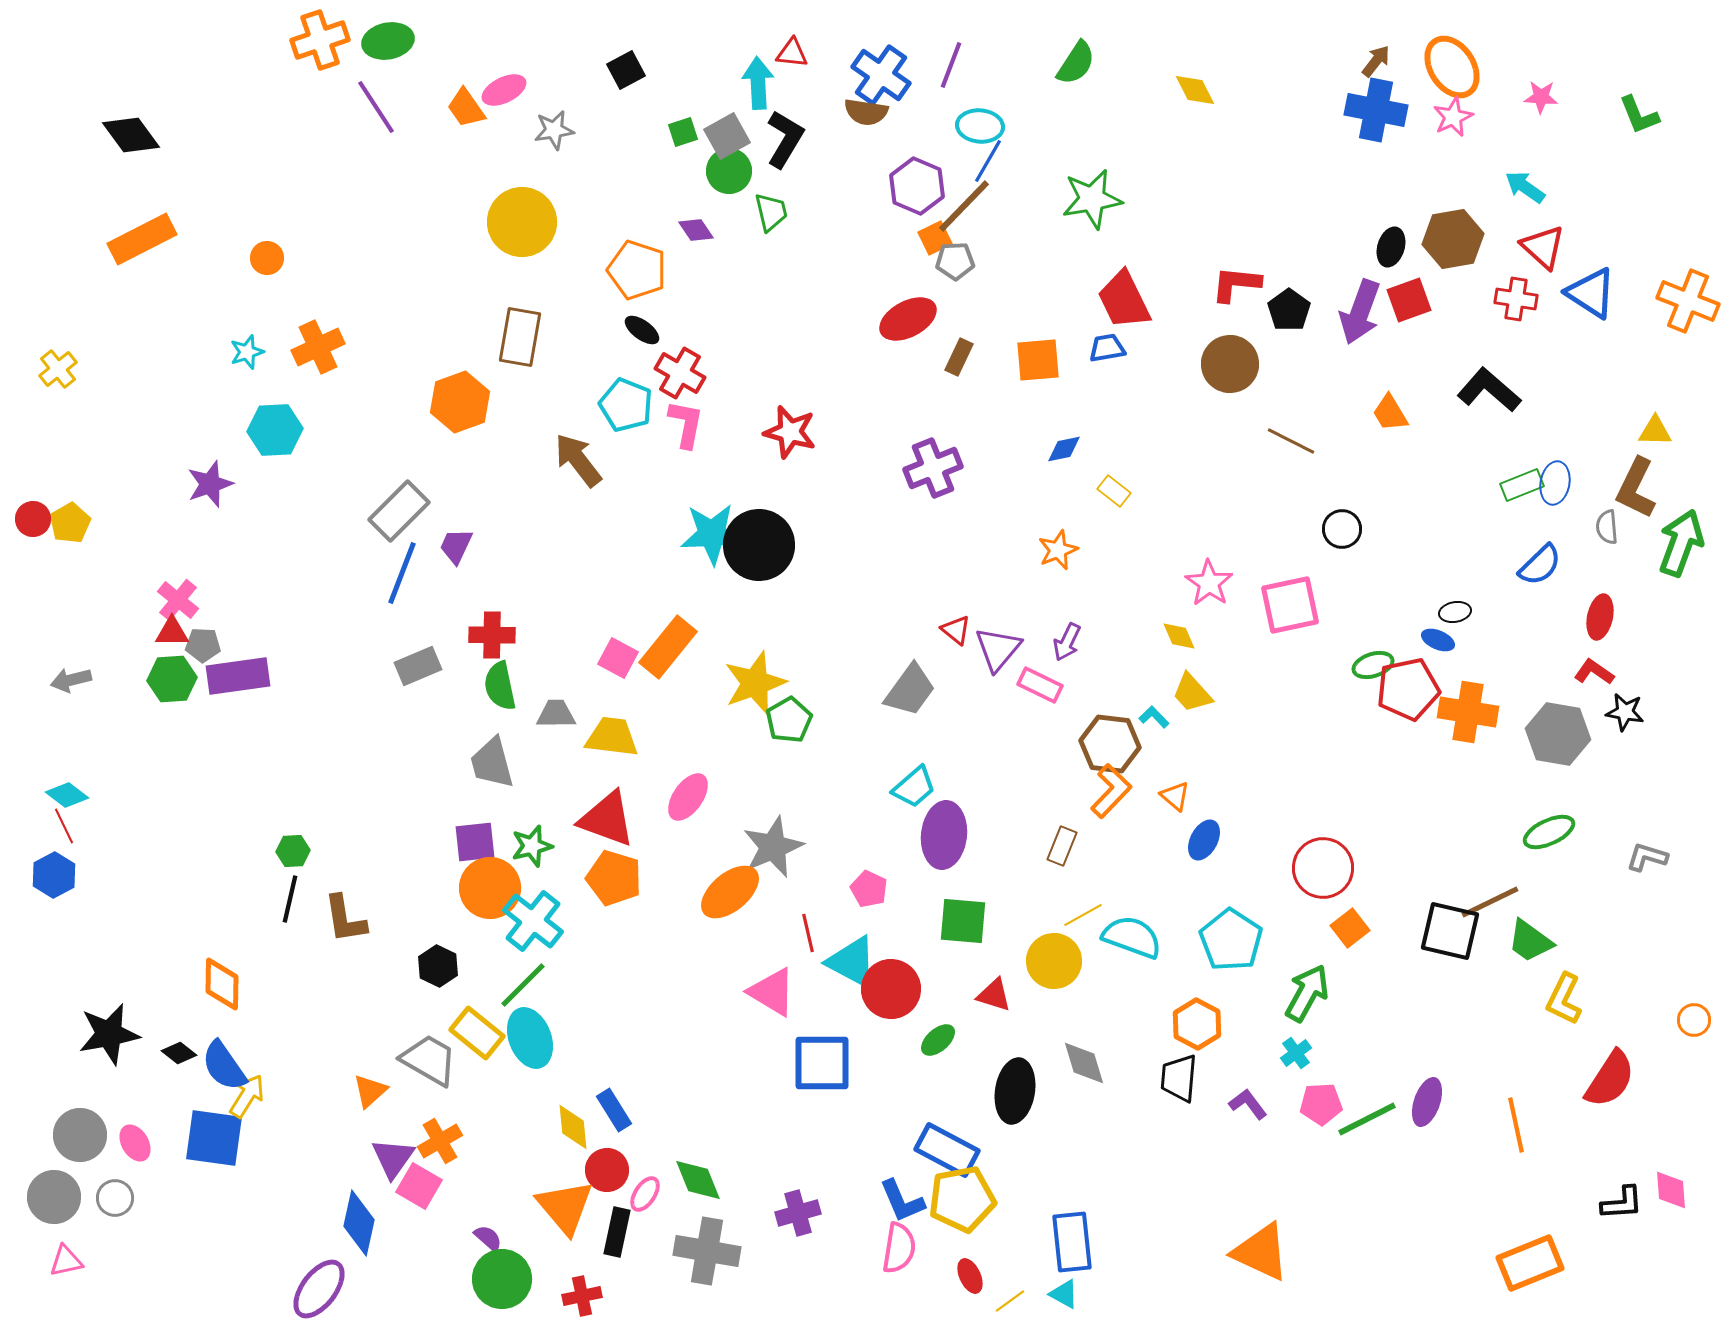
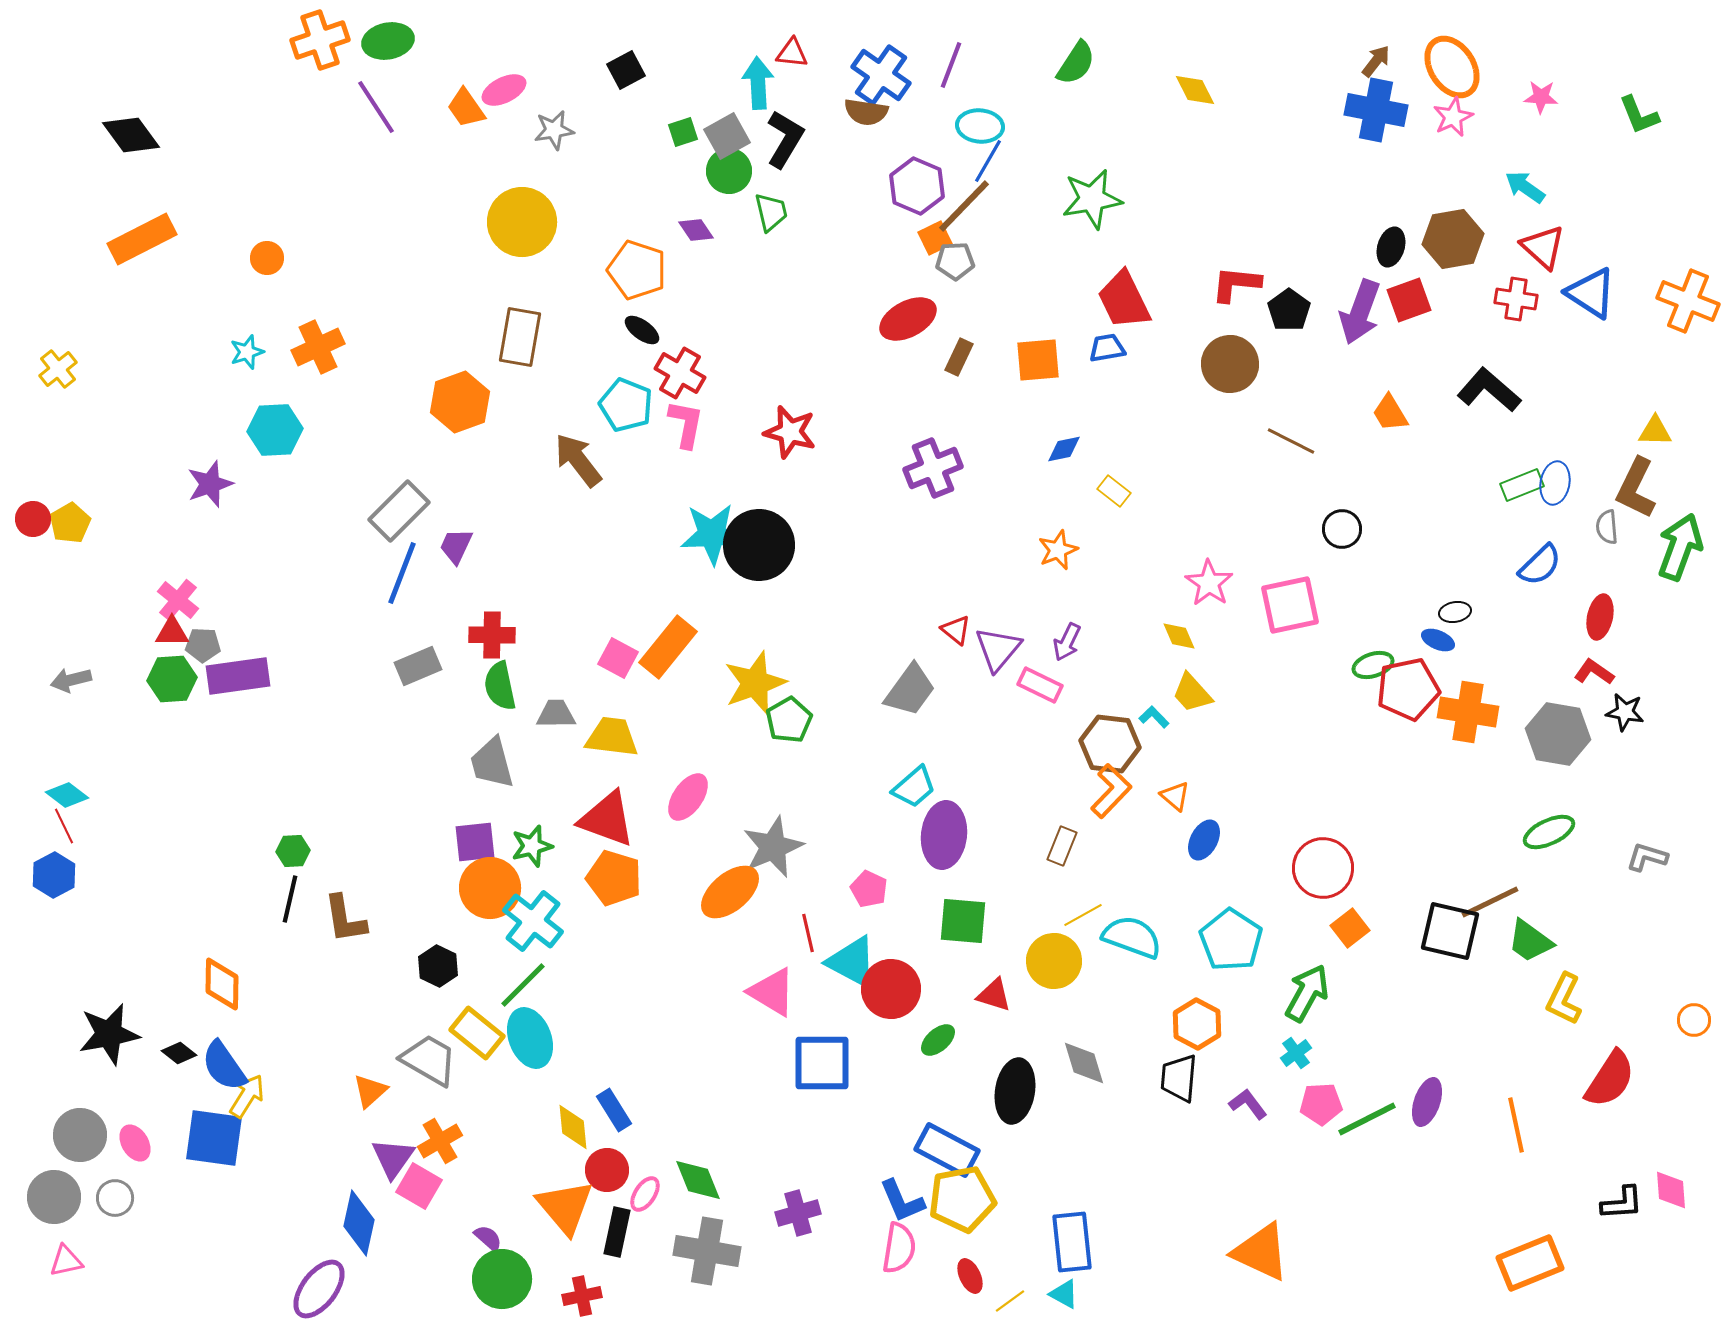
green arrow at (1681, 543): moved 1 px left, 4 px down
